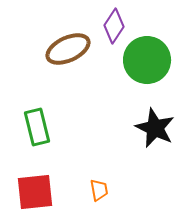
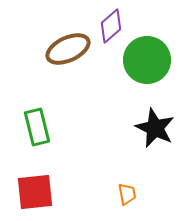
purple diamond: moved 3 px left; rotated 16 degrees clockwise
orange trapezoid: moved 28 px right, 4 px down
